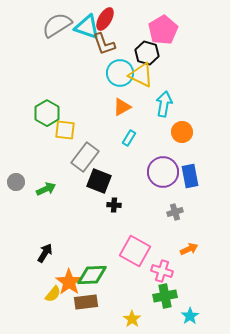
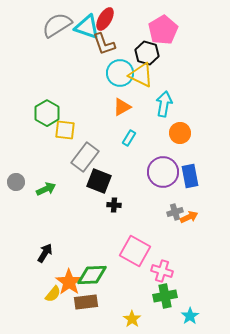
orange circle: moved 2 px left, 1 px down
orange arrow: moved 32 px up
